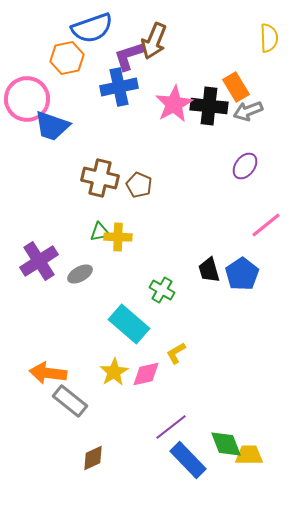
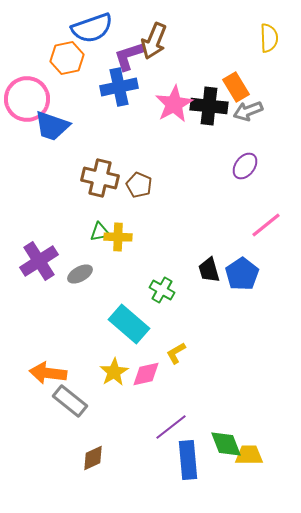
blue rectangle: rotated 39 degrees clockwise
